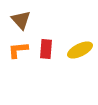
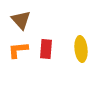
yellow ellipse: moved 1 px right, 1 px up; rotated 70 degrees counterclockwise
